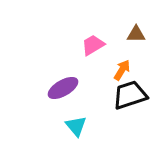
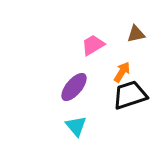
brown triangle: rotated 12 degrees counterclockwise
orange arrow: moved 2 px down
purple ellipse: moved 11 px right, 1 px up; rotated 20 degrees counterclockwise
